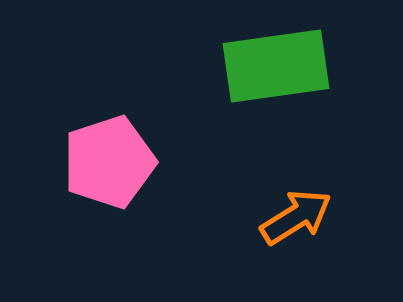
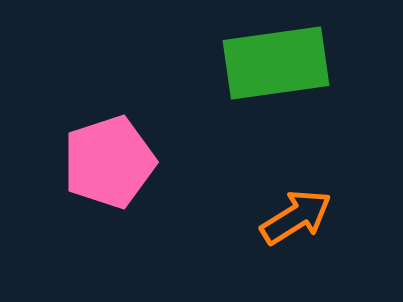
green rectangle: moved 3 px up
